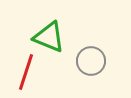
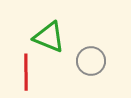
red line: rotated 18 degrees counterclockwise
